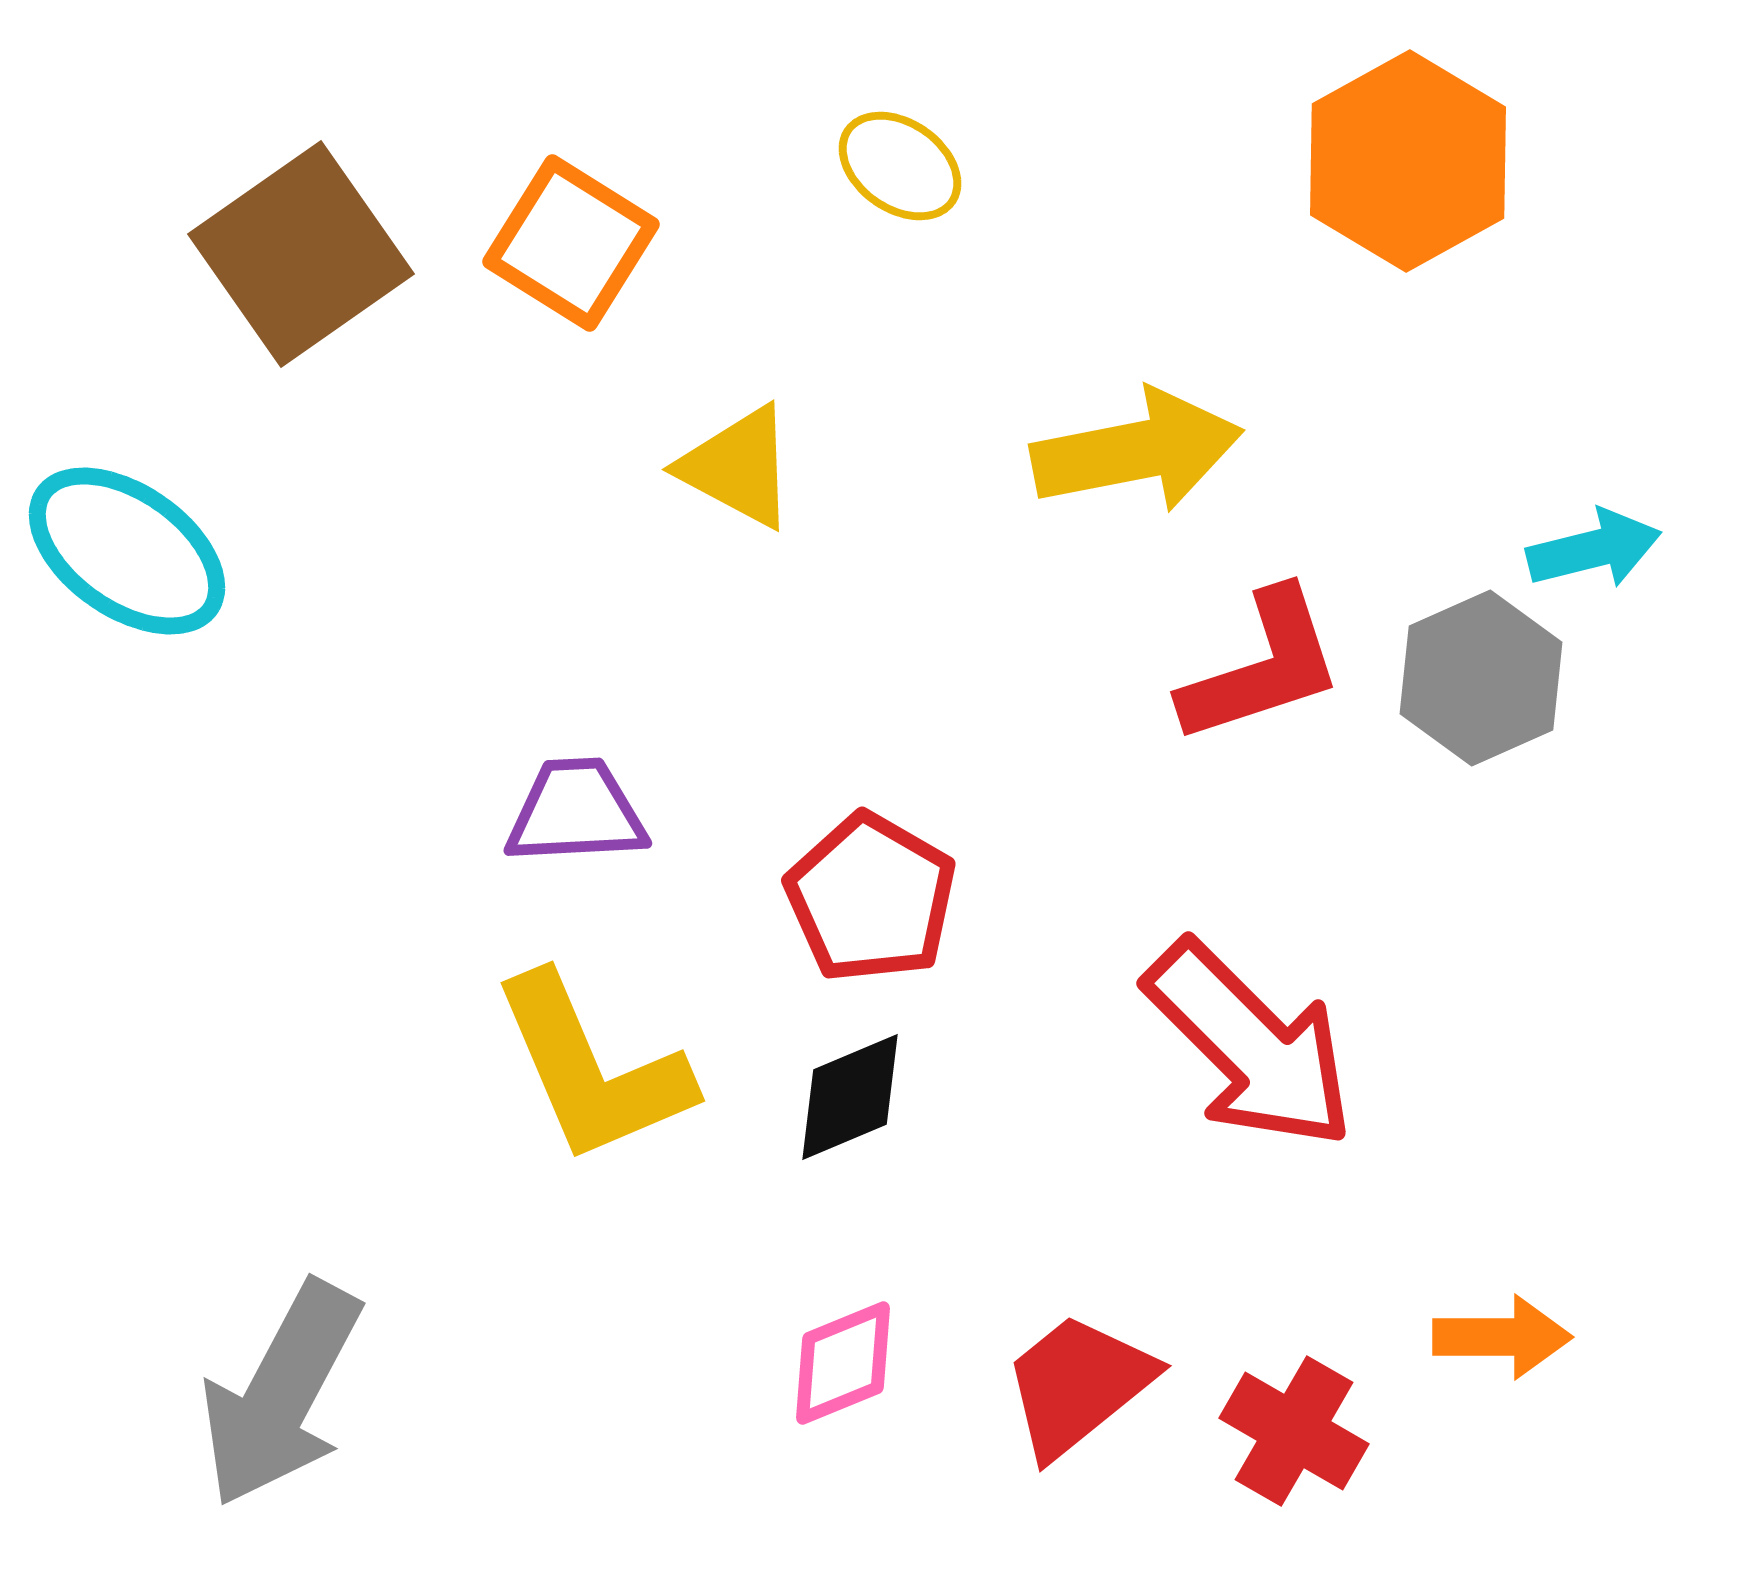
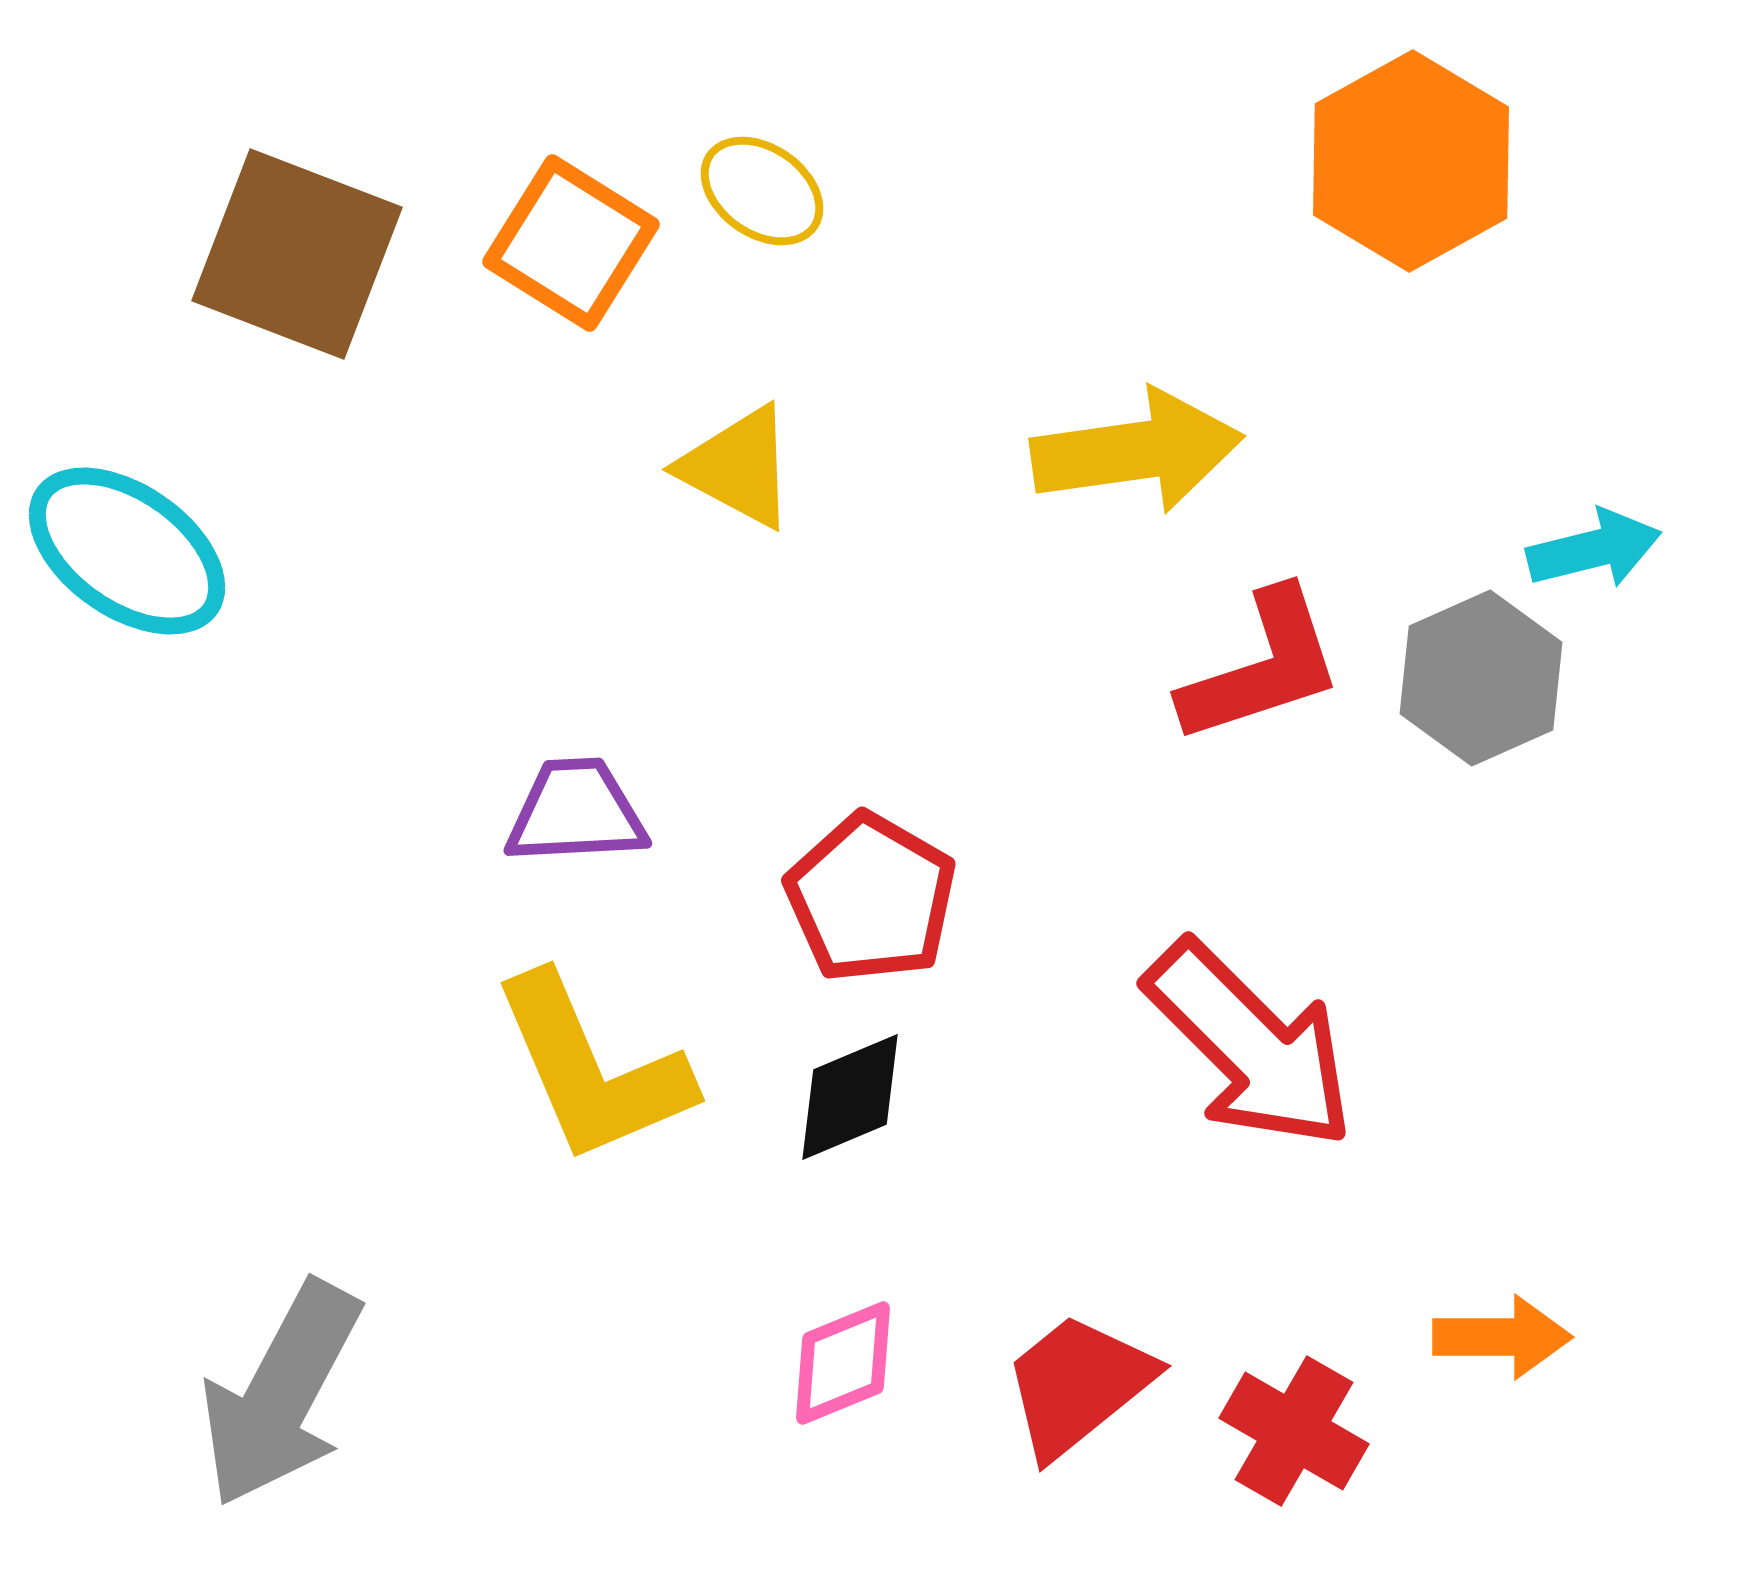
orange hexagon: moved 3 px right
yellow ellipse: moved 138 px left, 25 px down
brown square: moved 4 px left; rotated 34 degrees counterclockwise
yellow arrow: rotated 3 degrees clockwise
